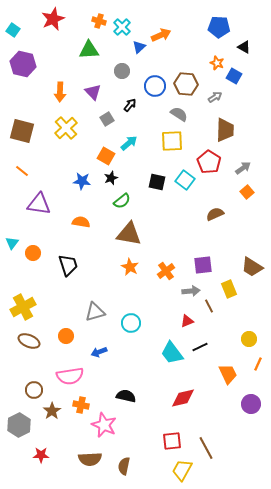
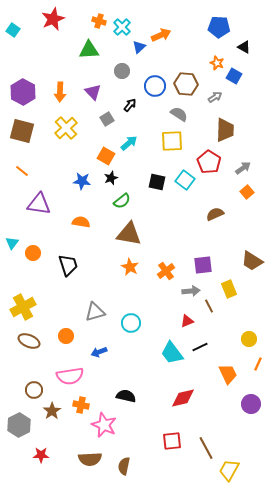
purple hexagon at (23, 64): moved 28 px down; rotated 15 degrees clockwise
brown trapezoid at (252, 267): moved 6 px up
yellow trapezoid at (182, 470): moved 47 px right
